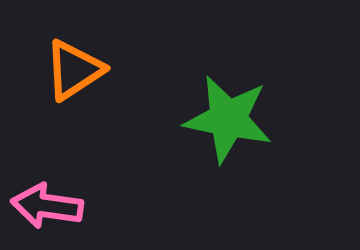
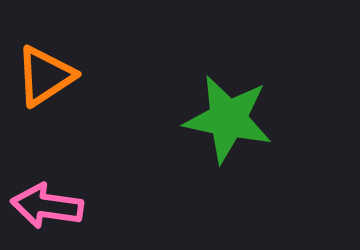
orange triangle: moved 29 px left, 6 px down
